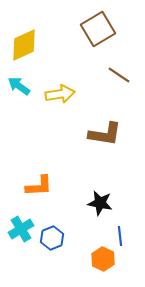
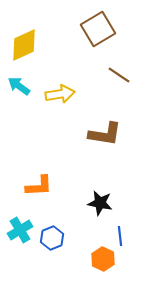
cyan cross: moved 1 px left, 1 px down
